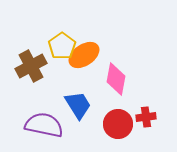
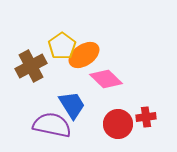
pink diamond: moved 10 px left; rotated 56 degrees counterclockwise
blue trapezoid: moved 6 px left
purple semicircle: moved 8 px right
